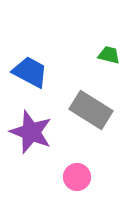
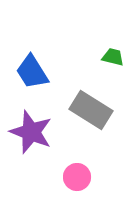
green trapezoid: moved 4 px right, 2 px down
blue trapezoid: moved 2 px right; rotated 150 degrees counterclockwise
